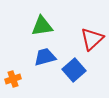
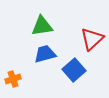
blue trapezoid: moved 3 px up
